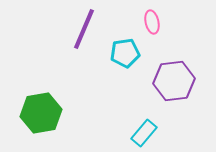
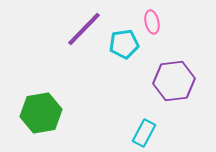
purple line: rotated 21 degrees clockwise
cyan pentagon: moved 1 px left, 9 px up
cyan rectangle: rotated 12 degrees counterclockwise
